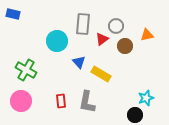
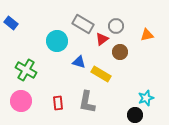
blue rectangle: moved 2 px left, 9 px down; rotated 24 degrees clockwise
gray rectangle: rotated 65 degrees counterclockwise
brown circle: moved 5 px left, 6 px down
blue triangle: rotated 32 degrees counterclockwise
red rectangle: moved 3 px left, 2 px down
